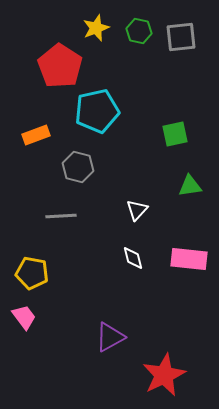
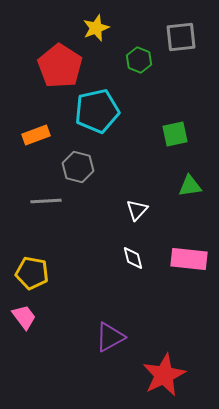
green hexagon: moved 29 px down; rotated 10 degrees clockwise
gray line: moved 15 px left, 15 px up
